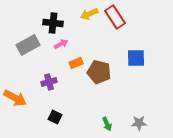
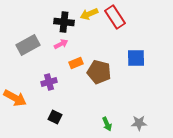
black cross: moved 11 px right, 1 px up
